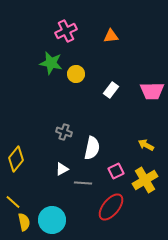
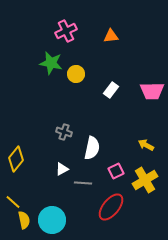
yellow semicircle: moved 2 px up
